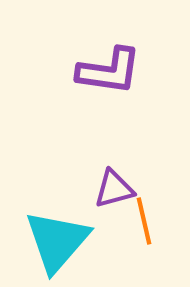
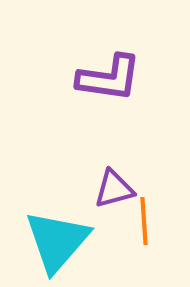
purple L-shape: moved 7 px down
orange line: rotated 9 degrees clockwise
